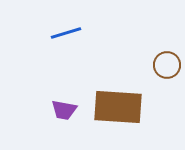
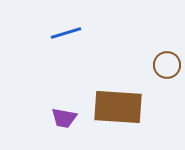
purple trapezoid: moved 8 px down
